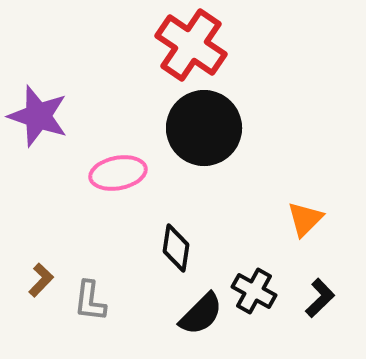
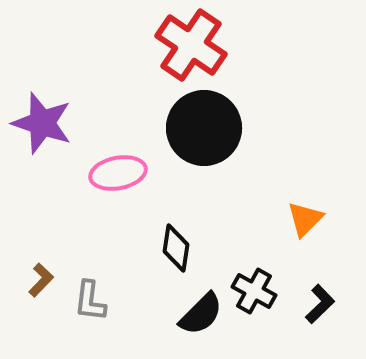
purple star: moved 4 px right, 7 px down
black L-shape: moved 6 px down
